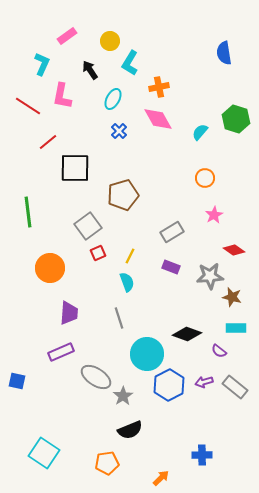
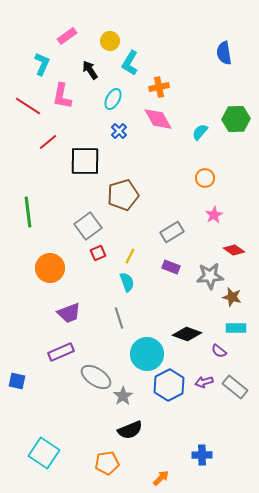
green hexagon at (236, 119): rotated 20 degrees counterclockwise
black square at (75, 168): moved 10 px right, 7 px up
purple trapezoid at (69, 313): rotated 65 degrees clockwise
